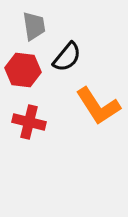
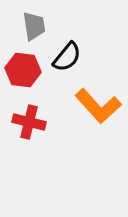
orange L-shape: rotated 9 degrees counterclockwise
